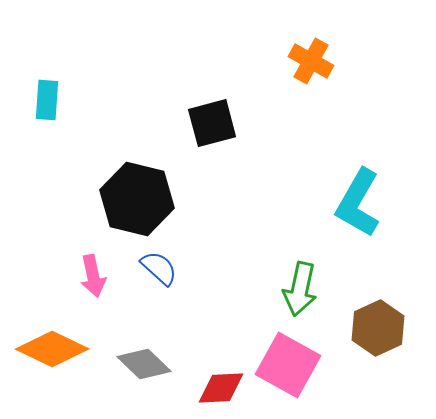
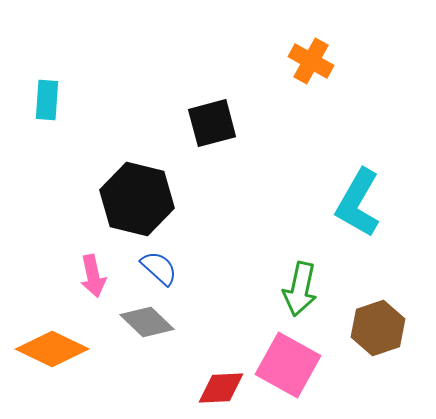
brown hexagon: rotated 6 degrees clockwise
gray diamond: moved 3 px right, 42 px up
